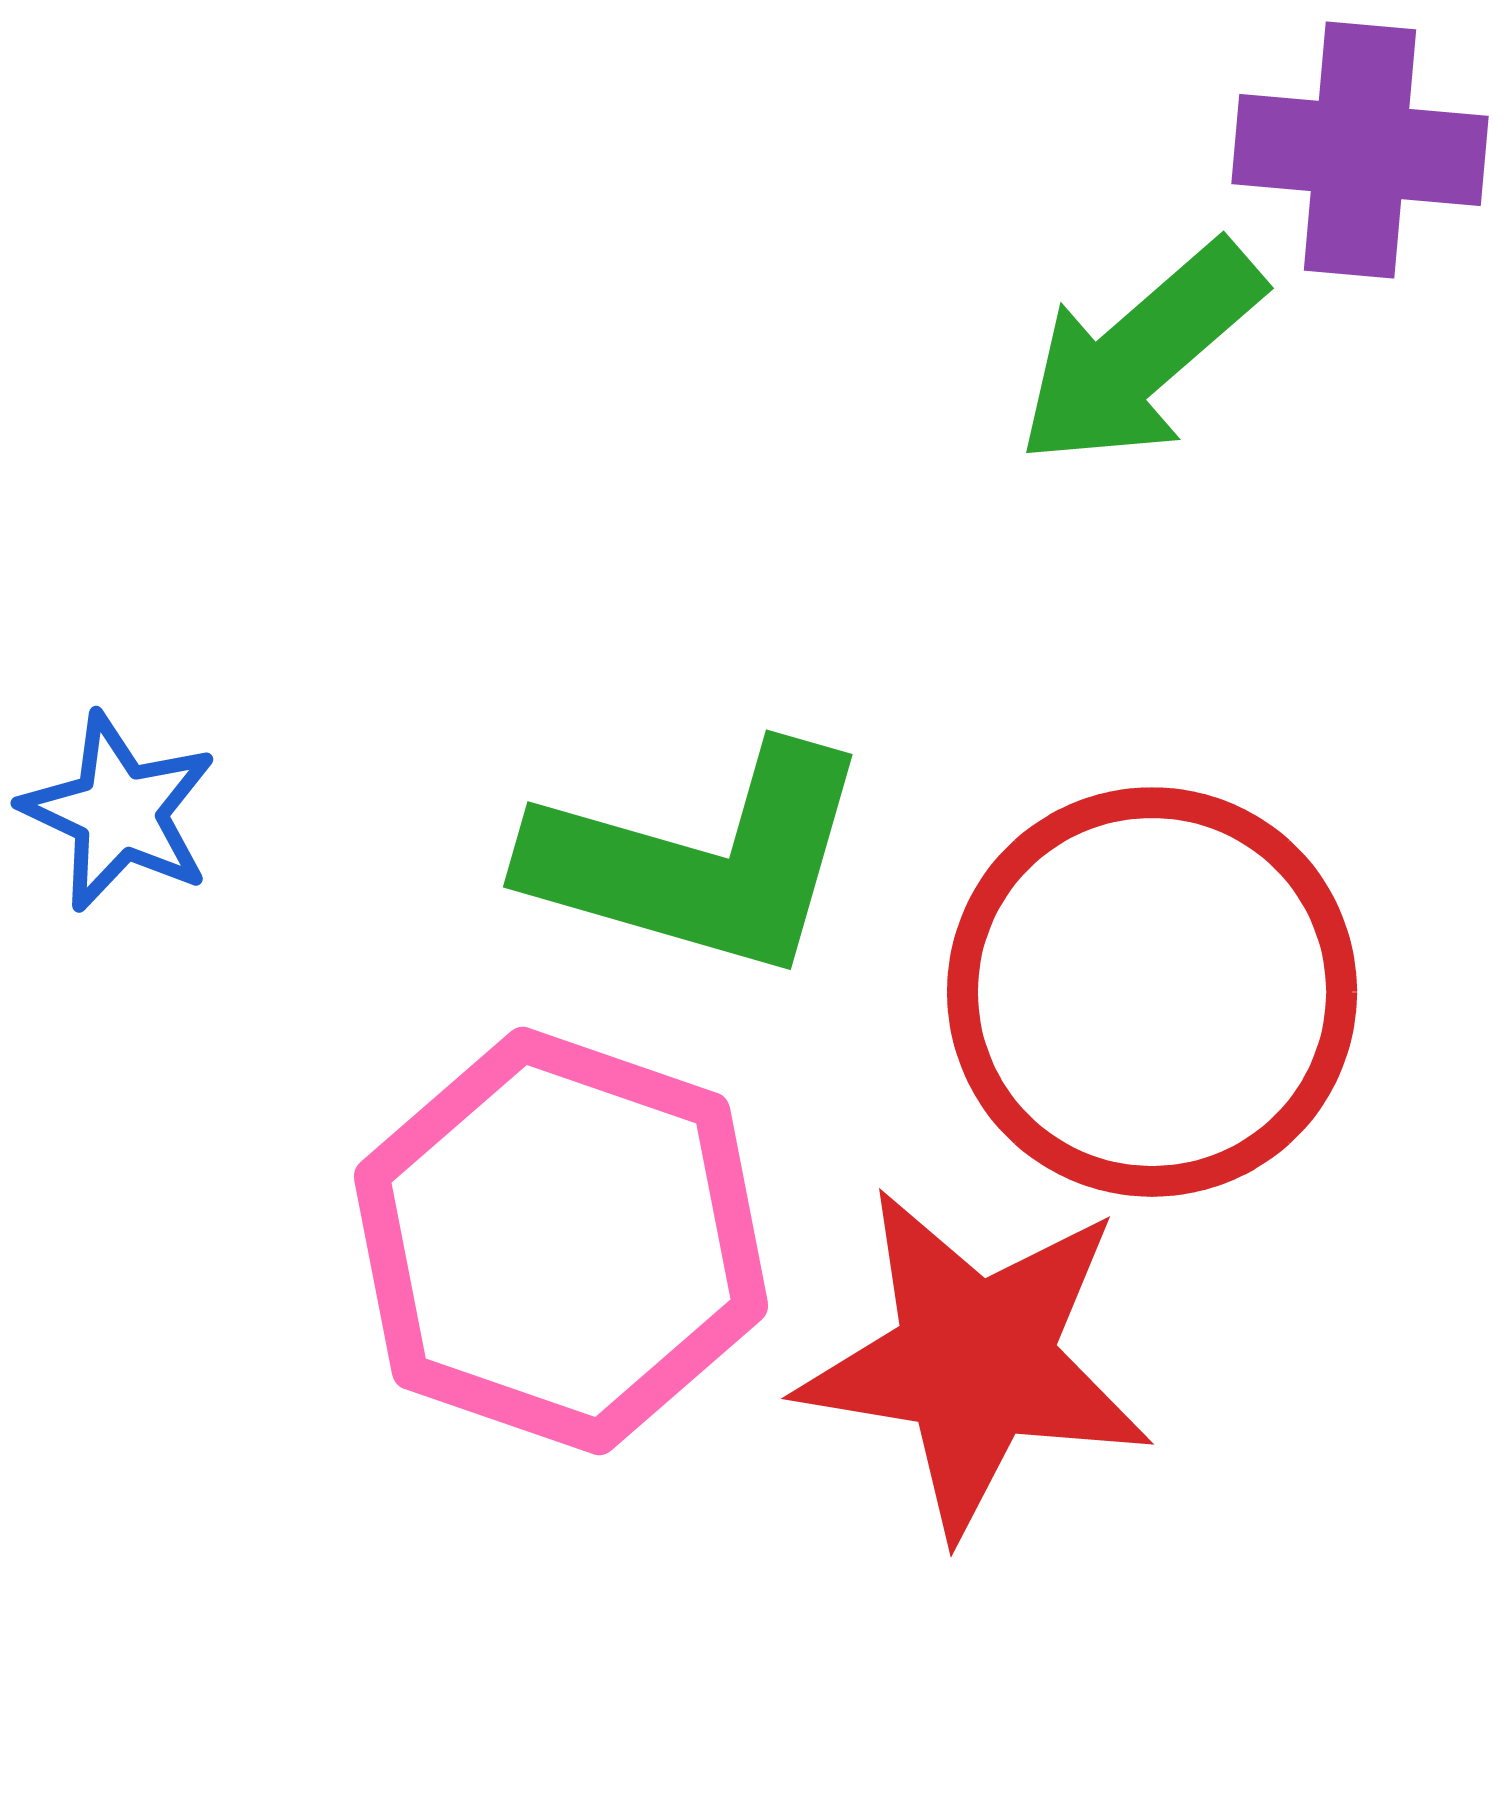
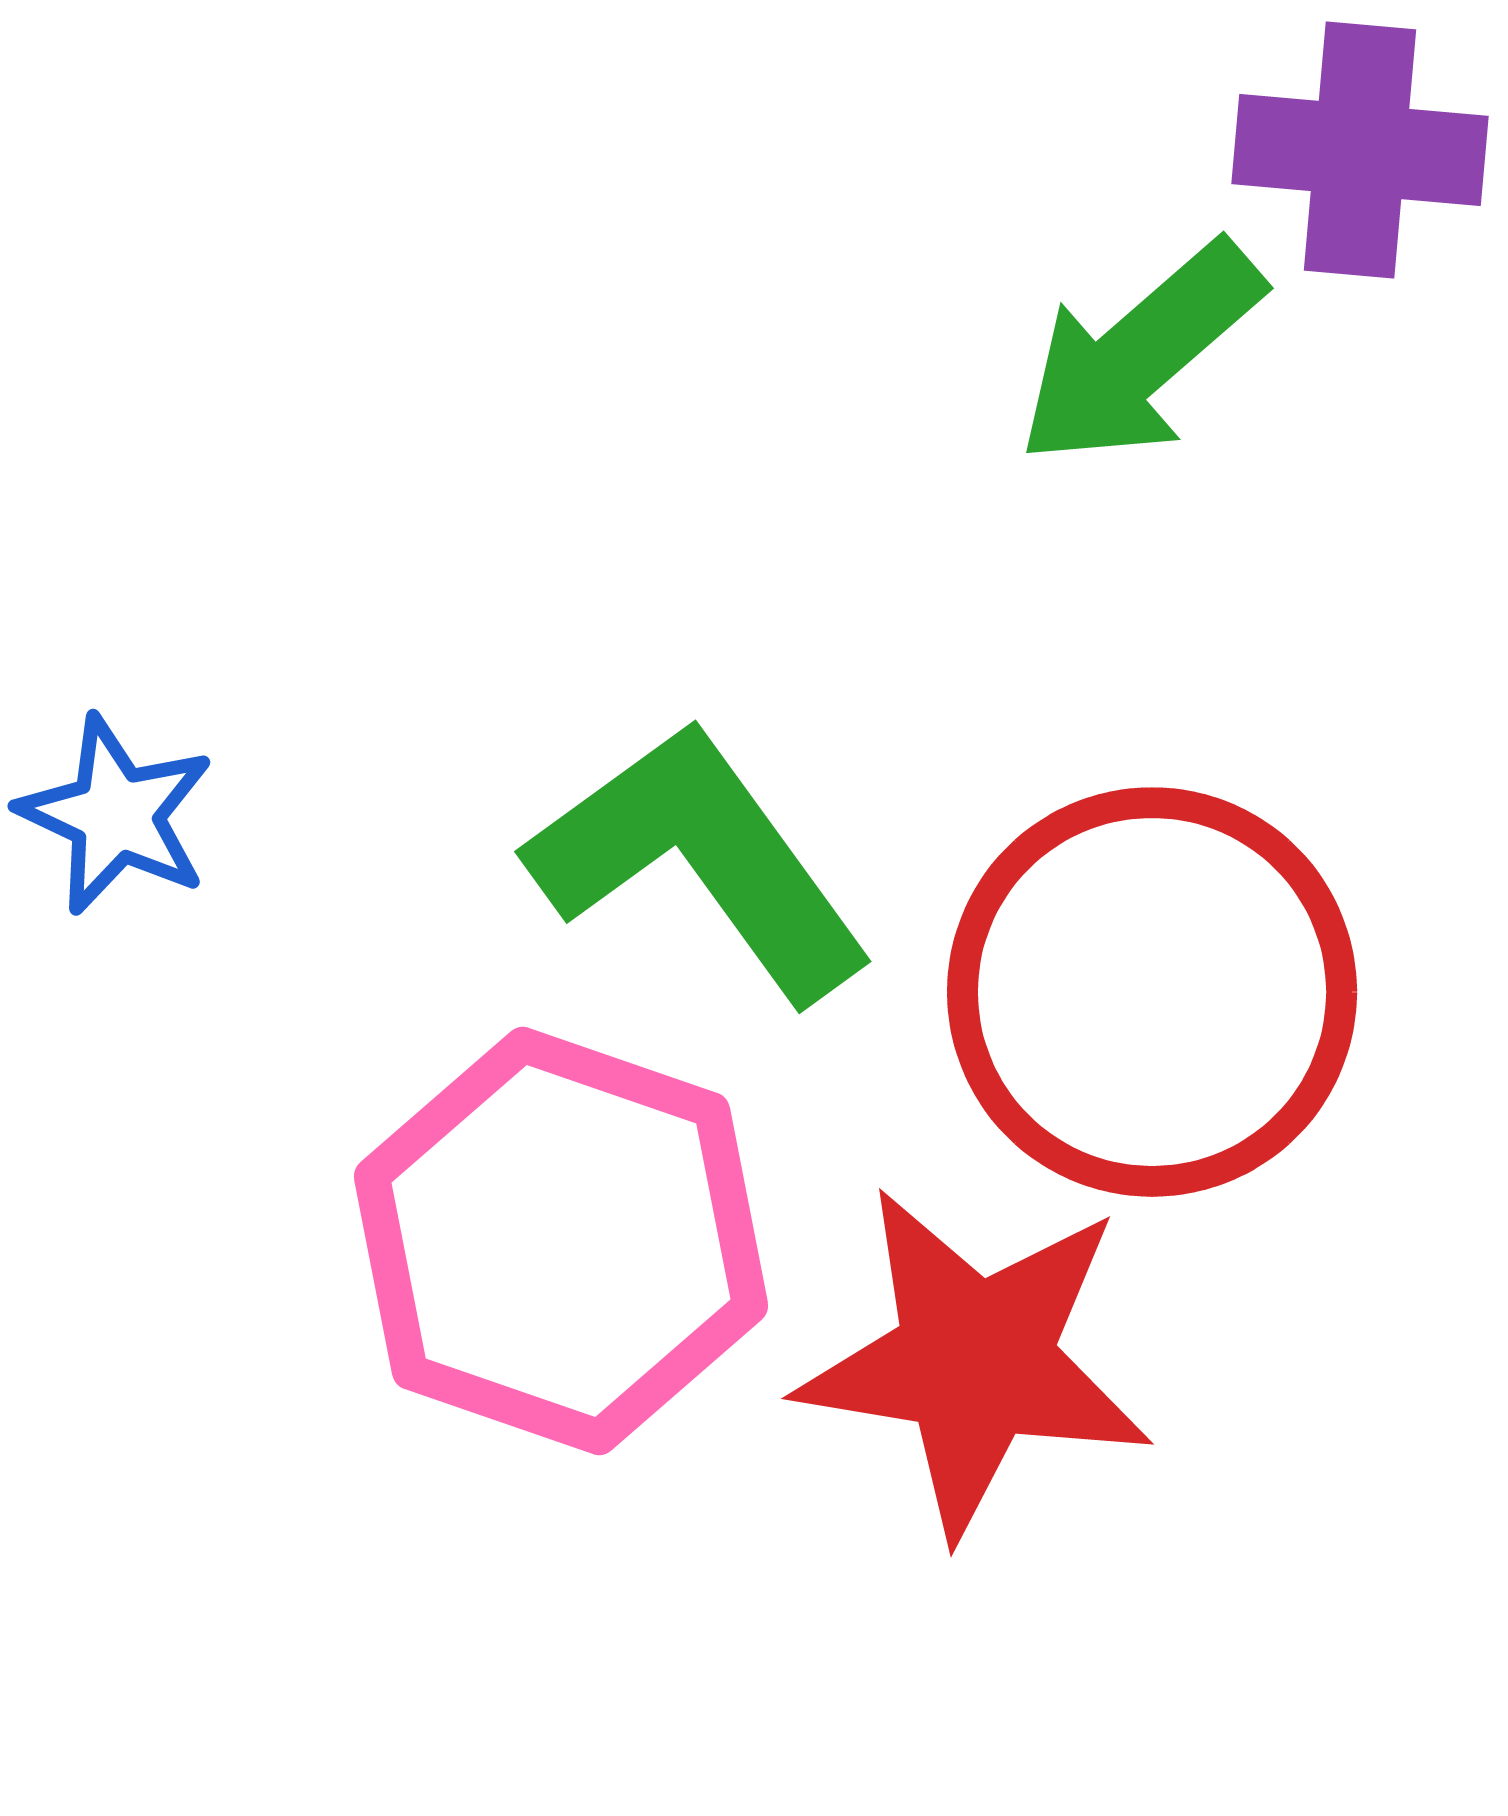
blue star: moved 3 px left, 3 px down
green L-shape: rotated 142 degrees counterclockwise
